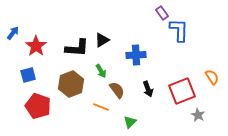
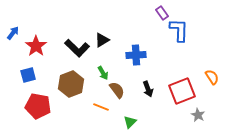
black L-shape: rotated 40 degrees clockwise
green arrow: moved 2 px right, 2 px down
red pentagon: rotated 10 degrees counterclockwise
